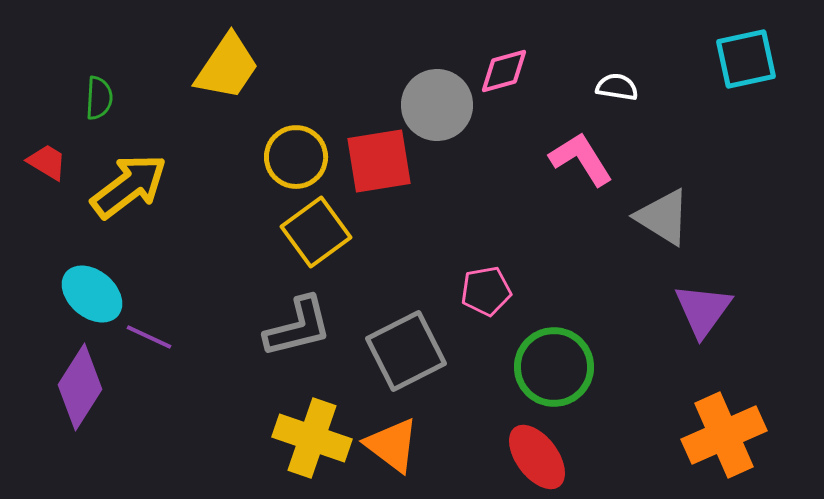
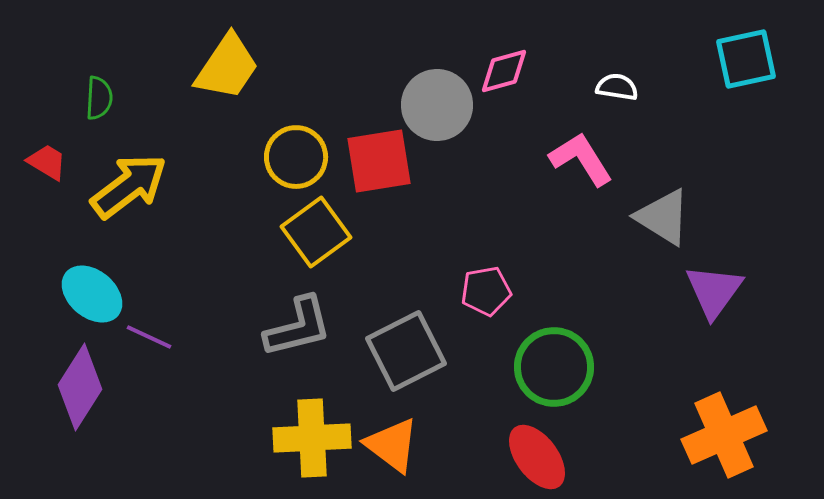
purple triangle: moved 11 px right, 19 px up
yellow cross: rotated 22 degrees counterclockwise
